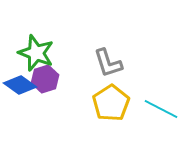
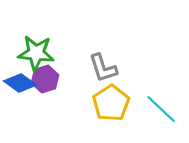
green star: rotated 15 degrees counterclockwise
gray L-shape: moved 5 px left, 5 px down
blue diamond: moved 2 px up
cyan line: rotated 16 degrees clockwise
